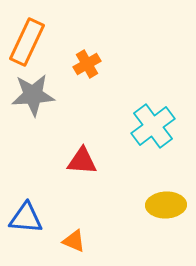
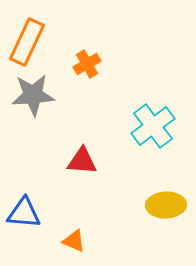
blue triangle: moved 2 px left, 5 px up
